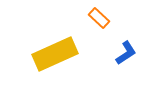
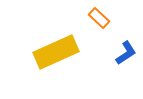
yellow rectangle: moved 1 px right, 2 px up
